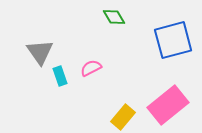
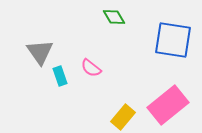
blue square: rotated 24 degrees clockwise
pink semicircle: rotated 115 degrees counterclockwise
